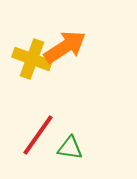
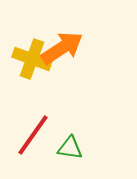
orange arrow: moved 3 px left, 1 px down
red line: moved 5 px left
